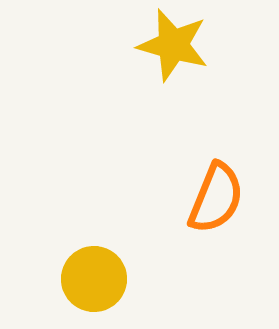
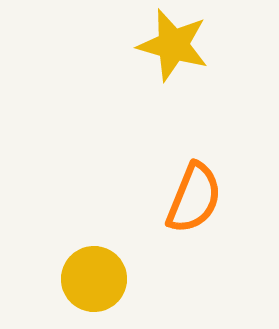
orange semicircle: moved 22 px left
